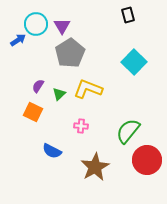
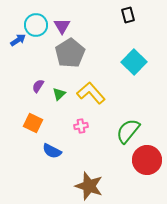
cyan circle: moved 1 px down
yellow L-shape: moved 3 px right, 4 px down; rotated 28 degrees clockwise
orange square: moved 11 px down
pink cross: rotated 16 degrees counterclockwise
brown star: moved 6 px left, 19 px down; rotated 24 degrees counterclockwise
